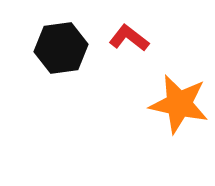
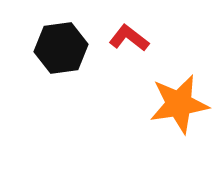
orange star: rotated 22 degrees counterclockwise
